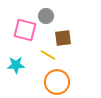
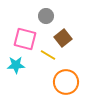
pink square: moved 9 px down
brown square: rotated 30 degrees counterclockwise
orange circle: moved 9 px right
